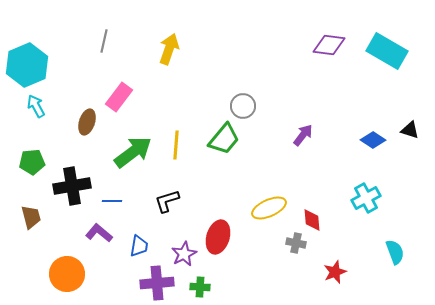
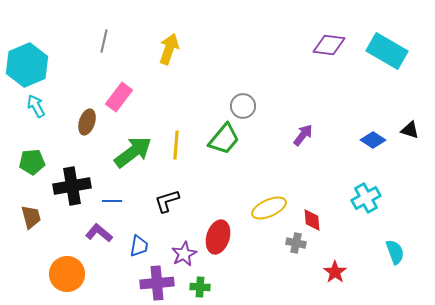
red star: rotated 15 degrees counterclockwise
